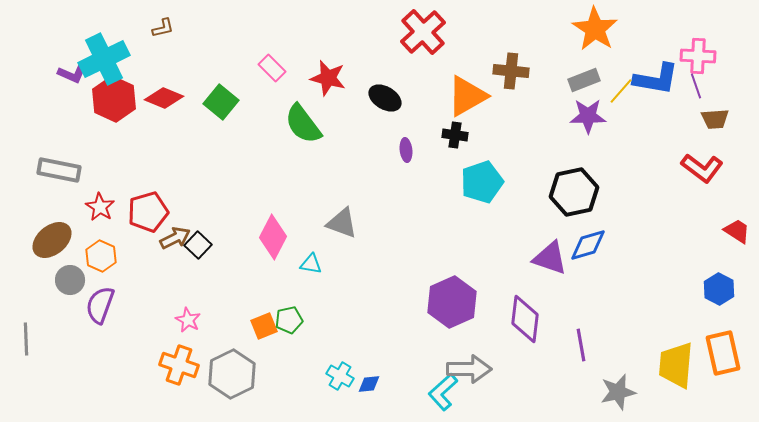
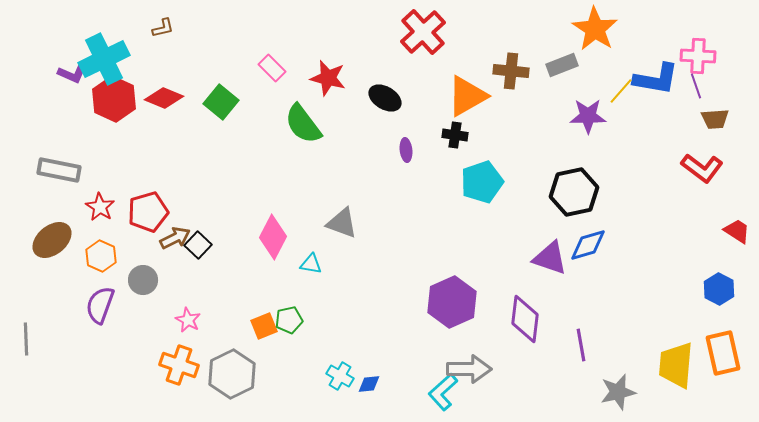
gray rectangle at (584, 80): moved 22 px left, 15 px up
gray circle at (70, 280): moved 73 px right
